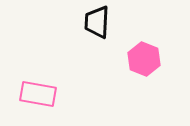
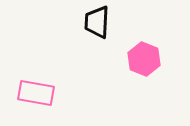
pink rectangle: moved 2 px left, 1 px up
